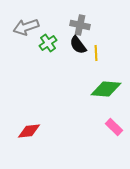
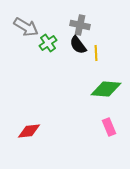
gray arrow: rotated 130 degrees counterclockwise
pink rectangle: moved 5 px left; rotated 24 degrees clockwise
